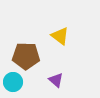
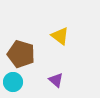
brown pentagon: moved 5 px left, 2 px up; rotated 16 degrees clockwise
